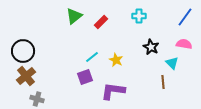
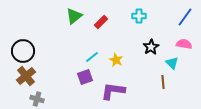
black star: rotated 14 degrees clockwise
